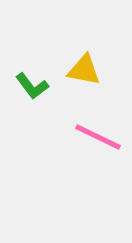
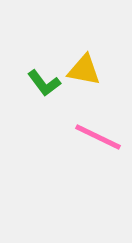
green L-shape: moved 12 px right, 3 px up
